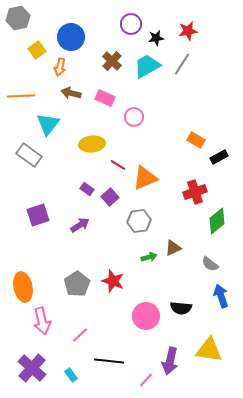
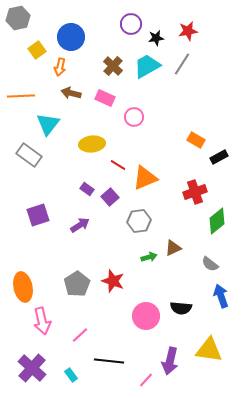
brown cross at (112, 61): moved 1 px right, 5 px down
